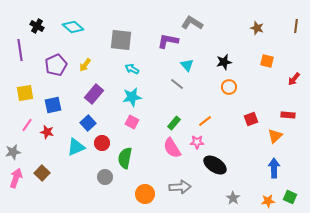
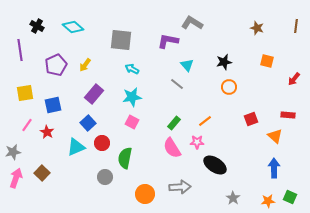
red star at (47, 132): rotated 16 degrees clockwise
orange triangle at (275, 136): rotated 35 degrees counterclockwise
